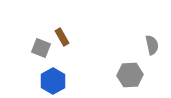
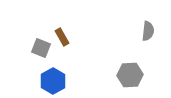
gray semicircle: moved 4 px left, 14 px up; rotated 18 degrees clockwise
